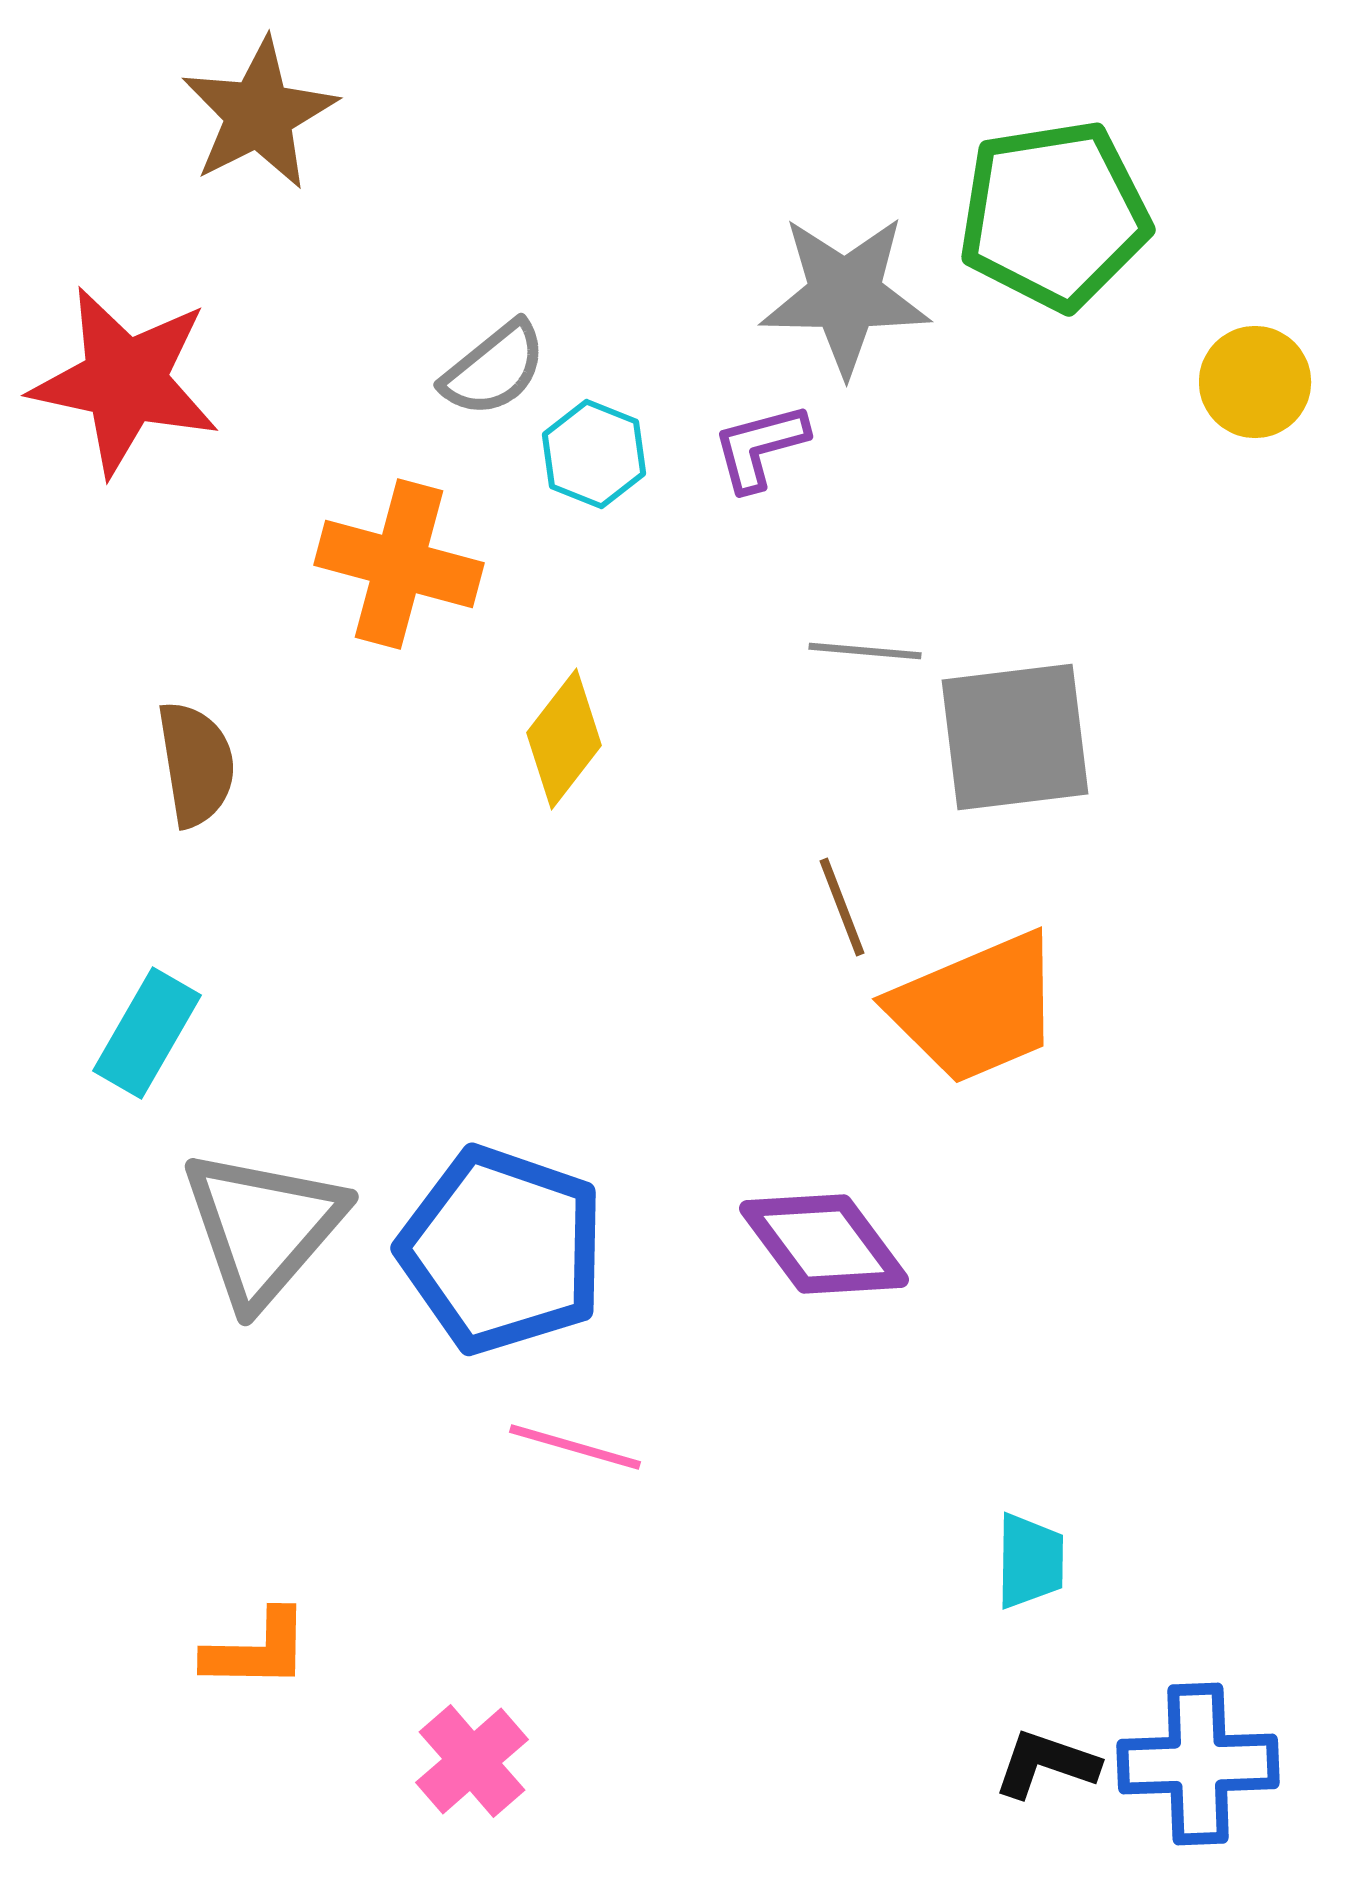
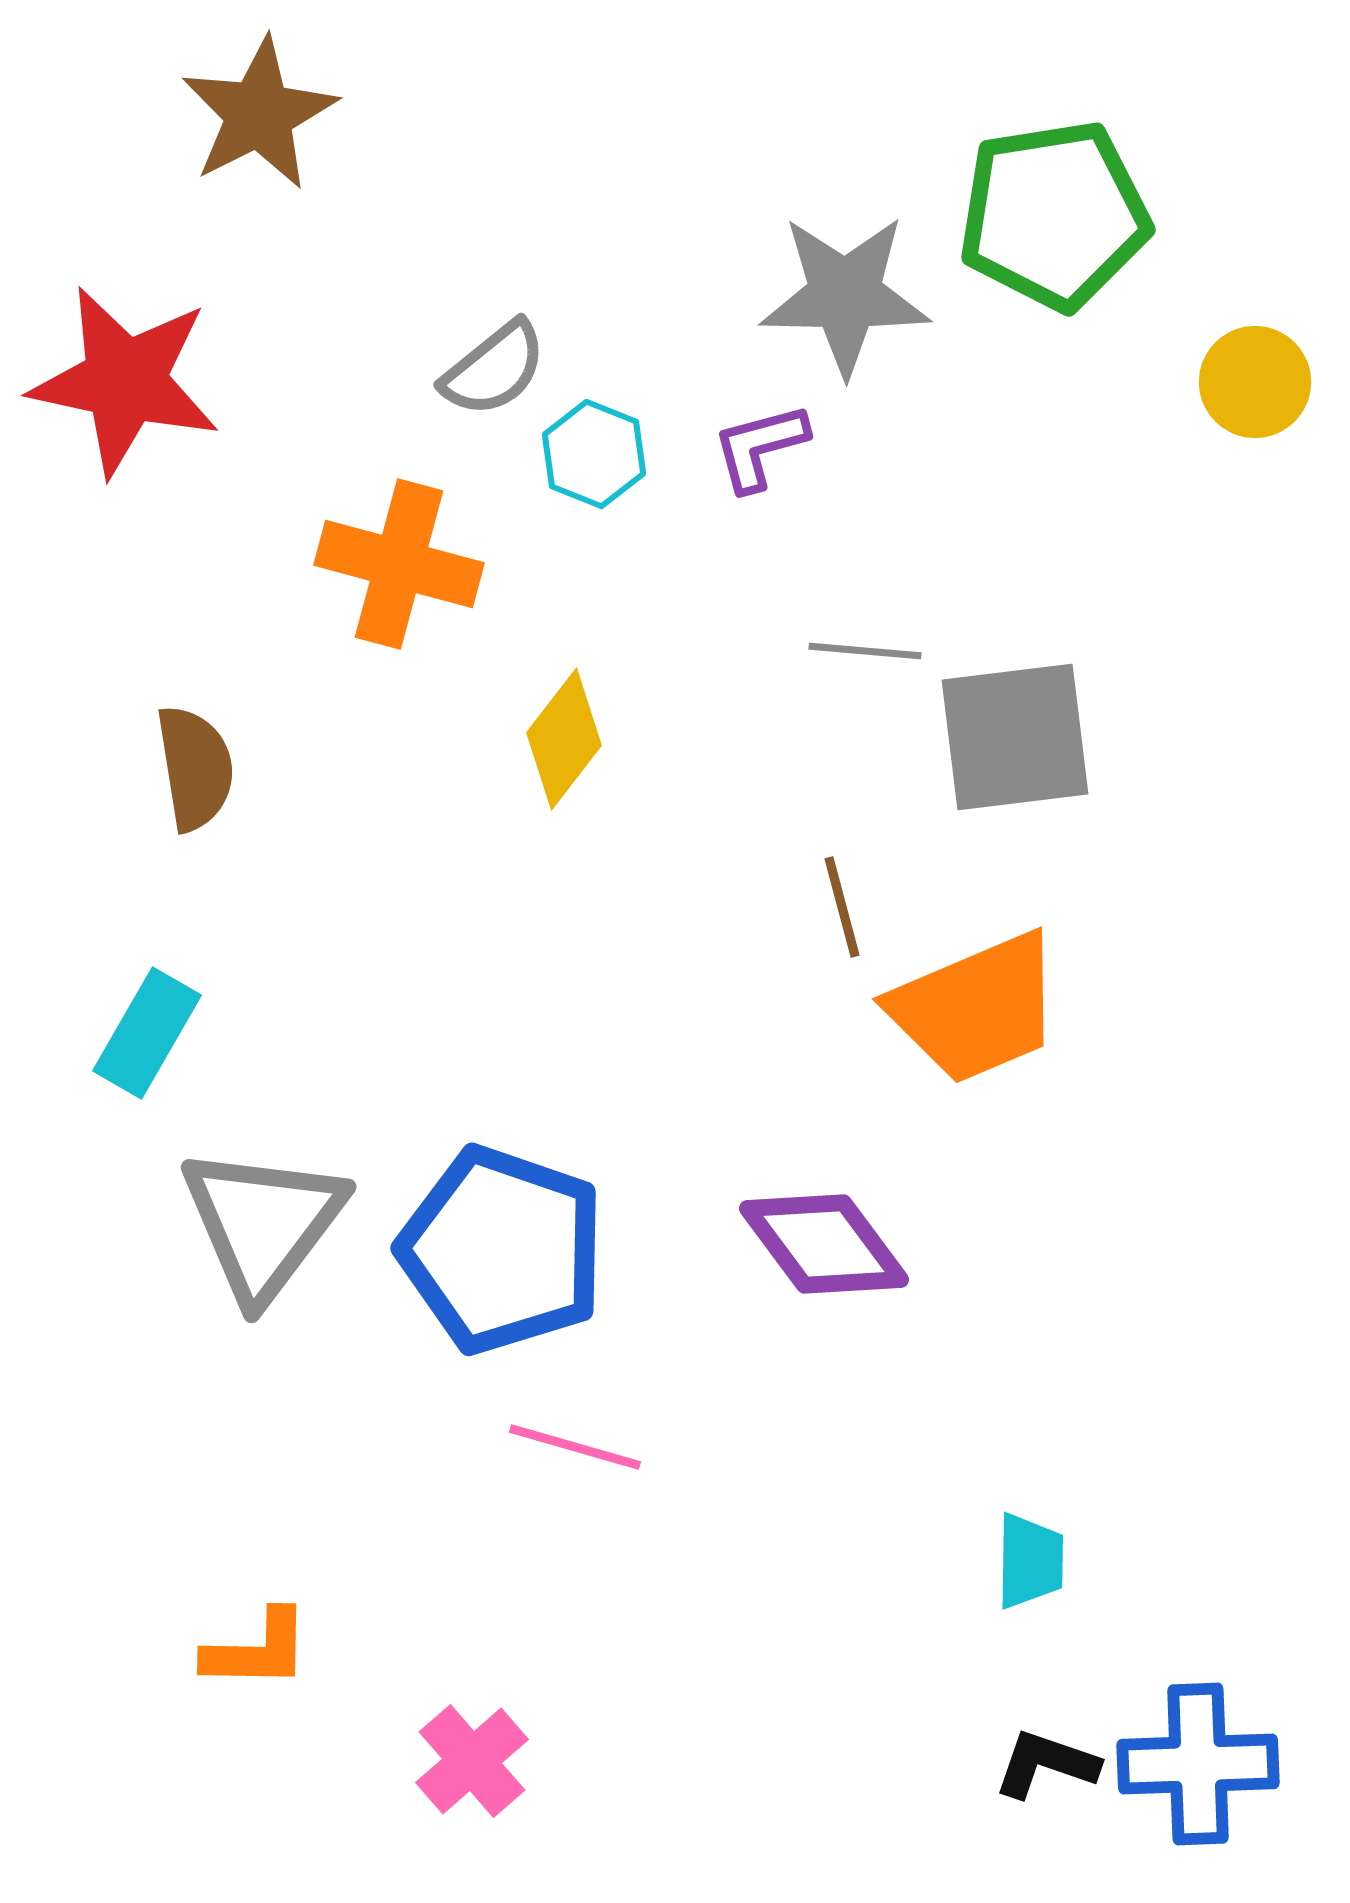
brown semicircle: moved 1 px left, 4 px down
brown line: rotated 6 degrees clockwise
gray triangle: moved 4 px up; rotated 4 degrees counterclockwise
